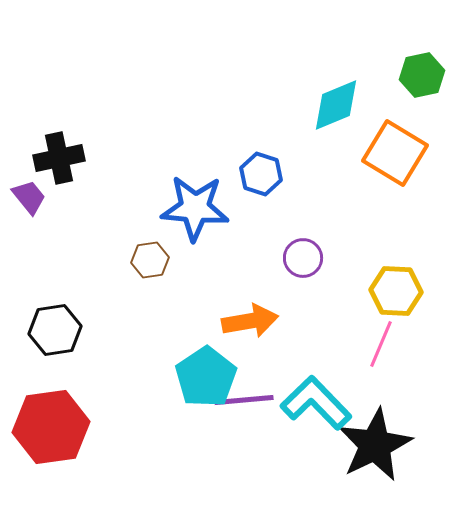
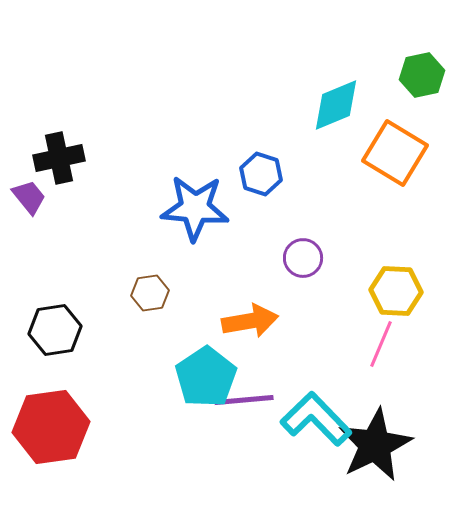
brown hexagon: moved 33 px down
cyan L-shape: moved 16 px down
